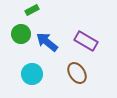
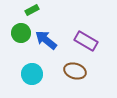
green circle: moved 1 px up
blue arrow: moved 1 px left, 2 px up
brown ellipse: moved 2 px left, 2 px up; rotated 40 degrees counterclockwise
